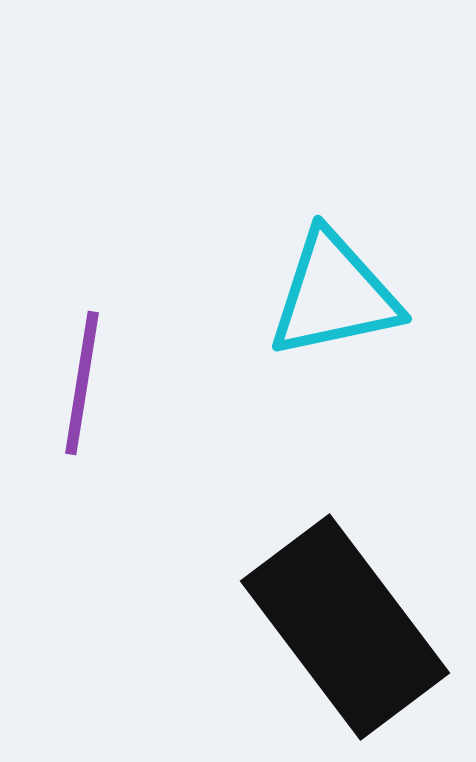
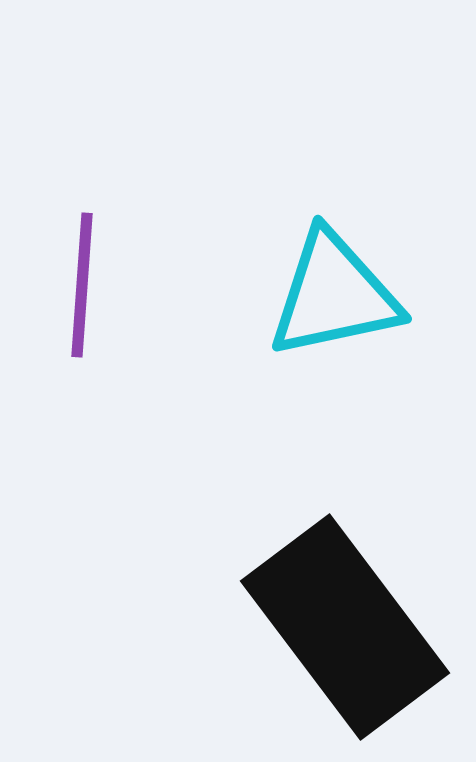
purple line: moved 98 px up; rotated 5 degrees counterclockwise
